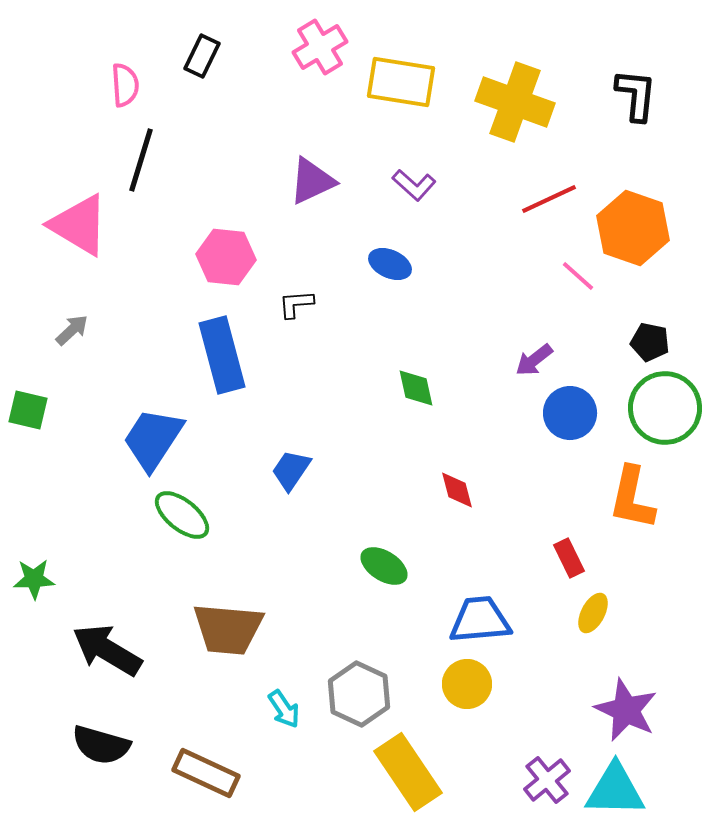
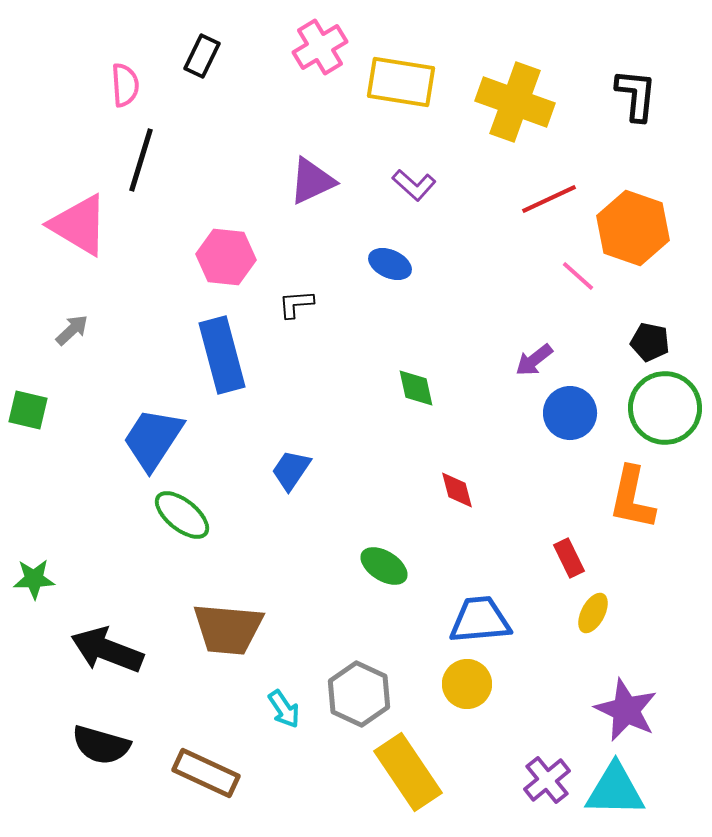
black arrow at (107, 650): rotated 10 degrees counterclockwise
